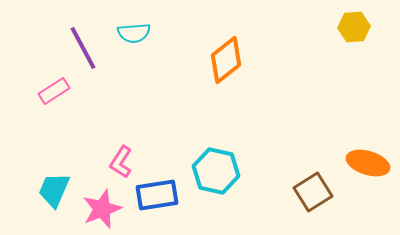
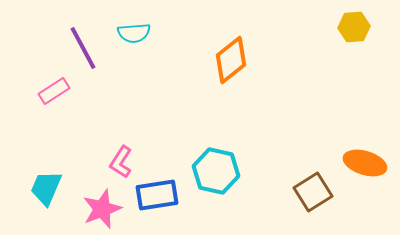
orange diamond: moved 5 px right
orange ellipse: moved 3 px left
cyan trapezoid: moved 8 px left, 2 px up
